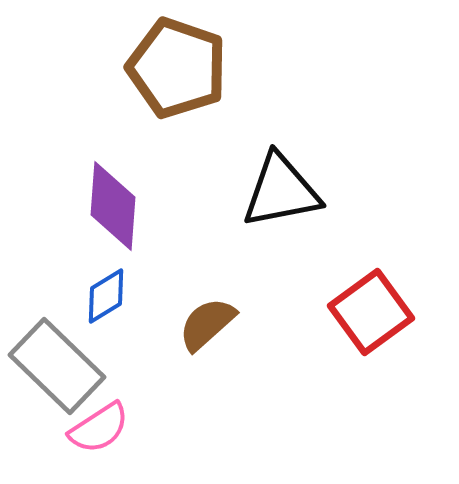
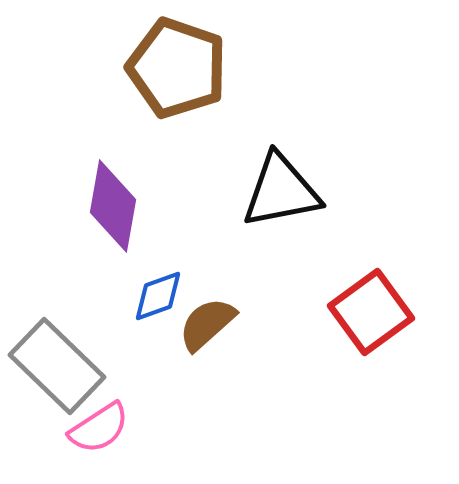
purple diamond: rotated 6 degrees clockwise
blue diamond: moved 52 px right; rotated 12 degrees clockwise
